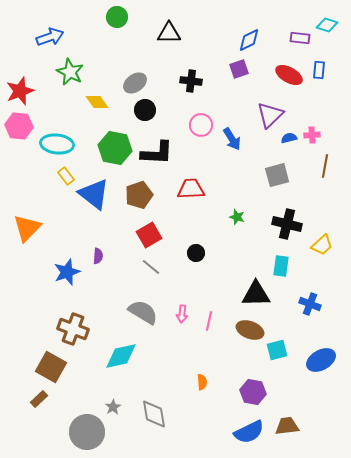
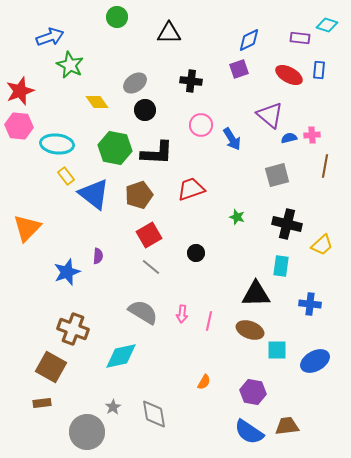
green star at (70, 72): moved 7 px up
purple triangle at (270, 115): rotated 36 degrees counterclockwise
red trapezoid at (191, 189): rotated 16 degrees counterclockwise
blue cross at (310, 304): rotated 15 degrees counterclockwise
cyan square at (277, 350): rotated 15 degrees clockwise
blue ellipse at (321, 360): moved 6 px left, 1 px down
orange semicircle at (202, 382): moved 2 px right; rotated 35 degrees clockwise
brown rectangle at (39, 399): moved 3 px right, 4 px down; rotated 36 degrees clockwise
blue semicircle at (249, 432): rotated 60 degrees clockwise
